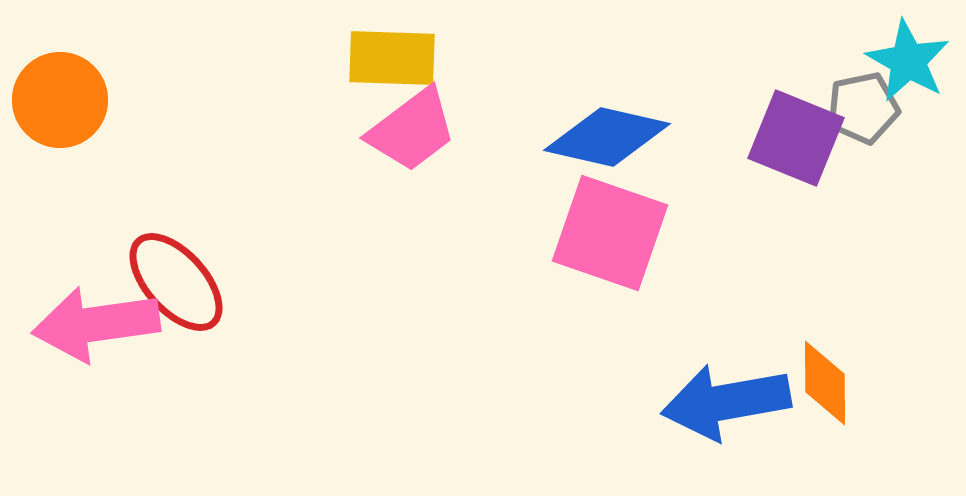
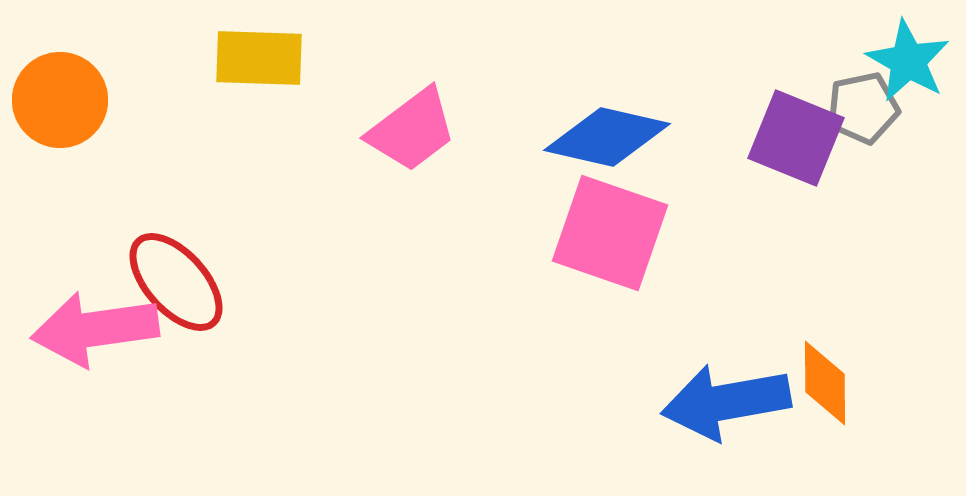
yellow rectangle: moved 133 px left
pink arrow: moved 1 px left, 5 px down
